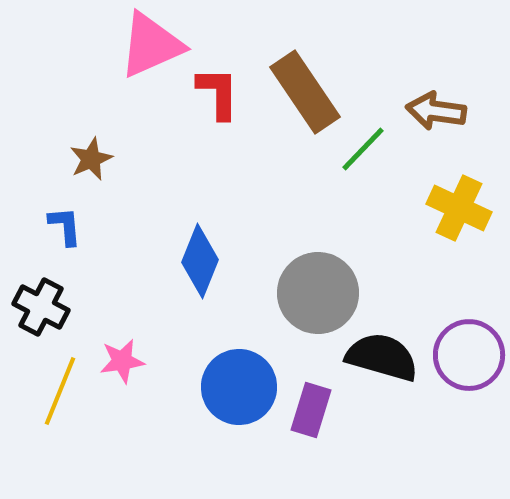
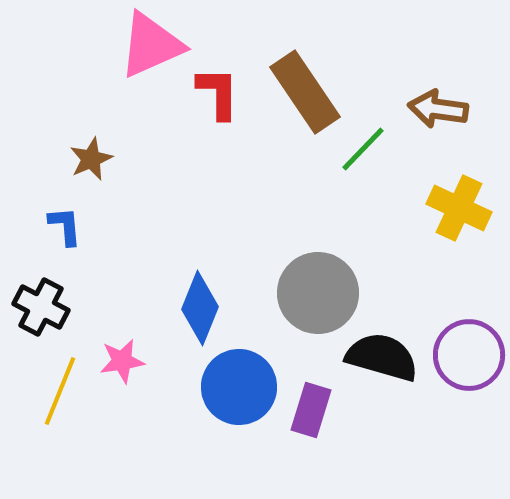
brown arrow: moved 2 px right, 2 px up
blue diamond: moved 47 px down
